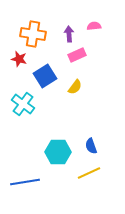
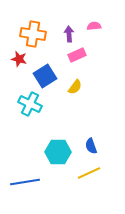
cyan cross: moved 7 px right; rotated 10 degrees counterclockwise
